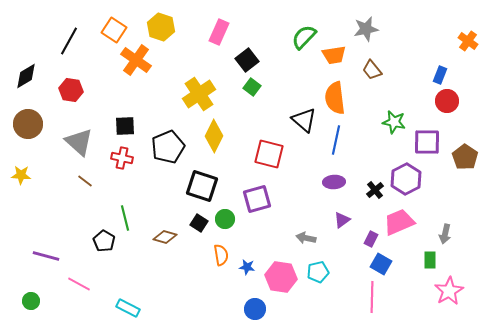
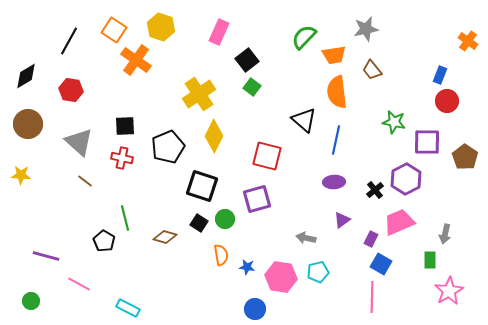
orange semicircle at (335, 98): moved 2 px right, 6 px up
red square at (269, 154): moved 2 px left, 2 px down
